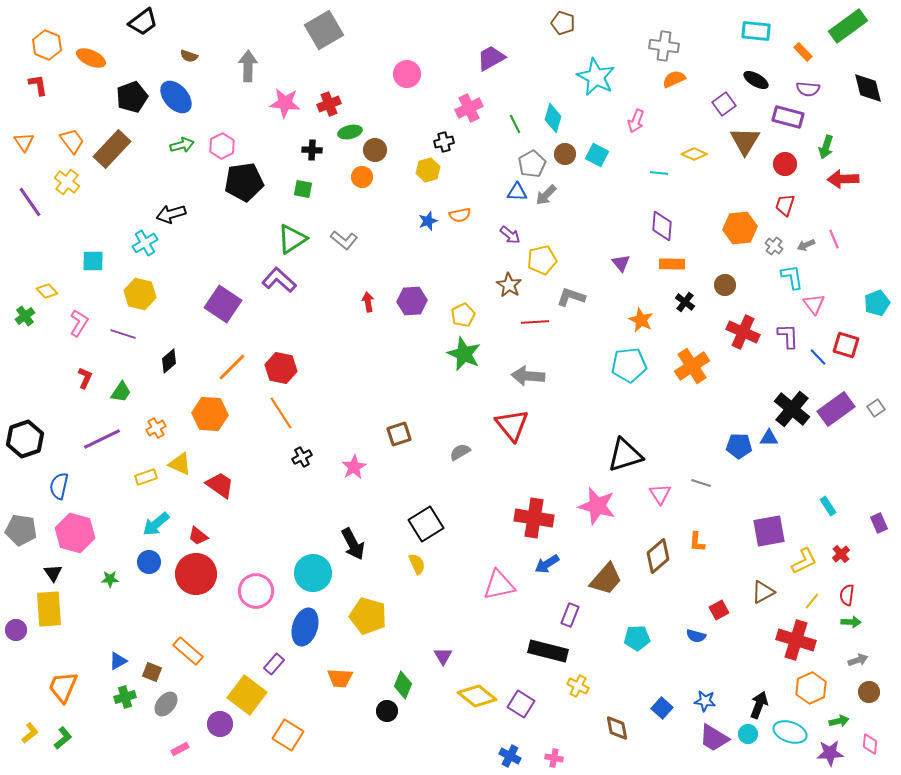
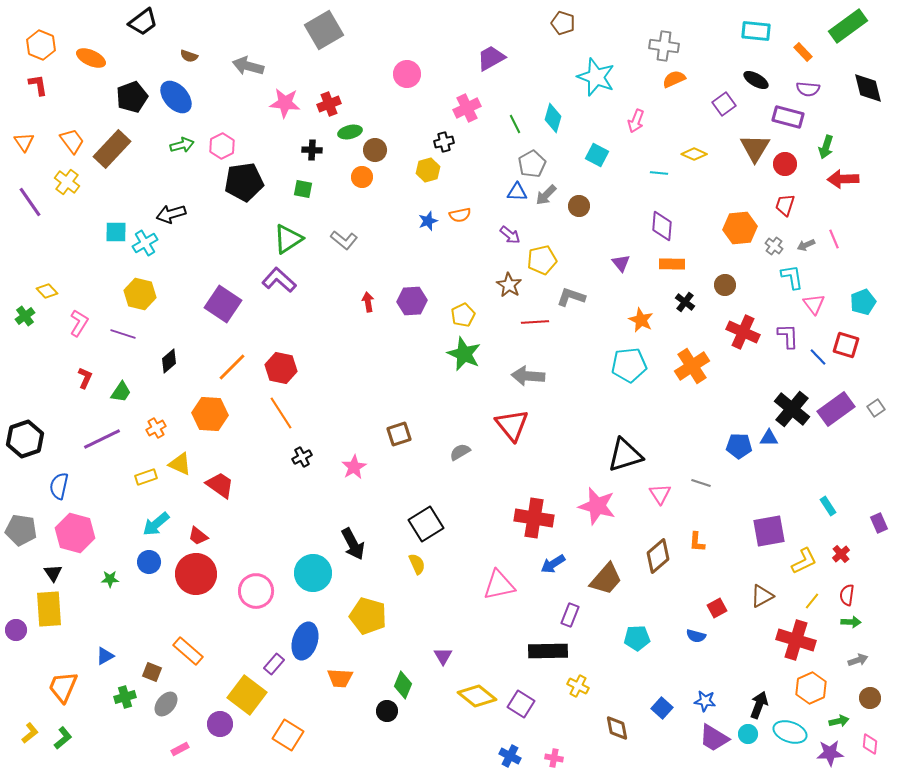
orange hexagon at (47, 45): moved 6 px left
gray arrow at (248, 66): rotated 76 degrees counterclockwise
cyan star at (596, 77): rotated 6 degrees counterclockwise
pink cross at (469, 108): moved 2 px left
brown triangle at (745, 141): moved 10 px right, 7 px down
brown circle at (565, 154): moved 14 px right, 52 px down
green triangle at (292, 239): moved 4 px left
cyan square at (93, 261): moved 23 px right, 29 px up
cyan pentagon at (877, 303): moved 14 px left, 1 px up
blue arrow at (547, 564): moved 6 px right
brown triangle at (763, 592): moved 1 px left, 4 px down
red square at (719, 610): moved 2 px left, 2 px up
blue ellipse at (305, 627): moved 14 px down
black rectangle at (548, 651): rotated 15 degrees counterclockwise
blue triangle at (118, 661): moved 13 px left, 5 px up
brown circle at (869, 692): moved 1 px right, 6 px down
